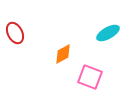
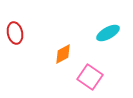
red ellipse: rotated 15 degrees clockwise
pink square: rotated 15 degrees clockwise
